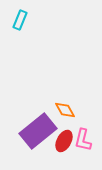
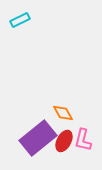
cyan rectangle: rotated 42 degrees clockwise
orange diamond: moved 2 px left, 3 px down
purple rectangle: moved 7 px down
